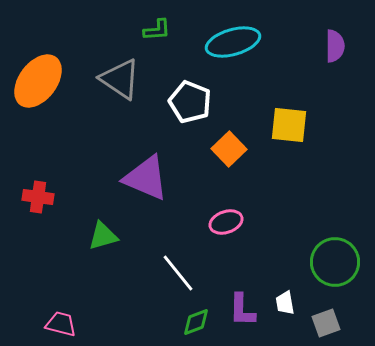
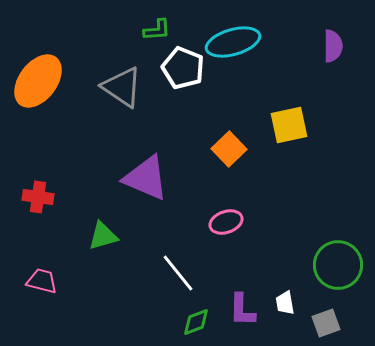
purple semicircle: moved 2 px left
gray triangle: moved 2 px right, 8 px down
white pentagon: moved 7 px left, 34 px up
yellow square: rotated 18 degrees counterclockwise
green circle: moved 3 px right, 3 px down
pink trapezoid: moved 19 px left, 43 px up
